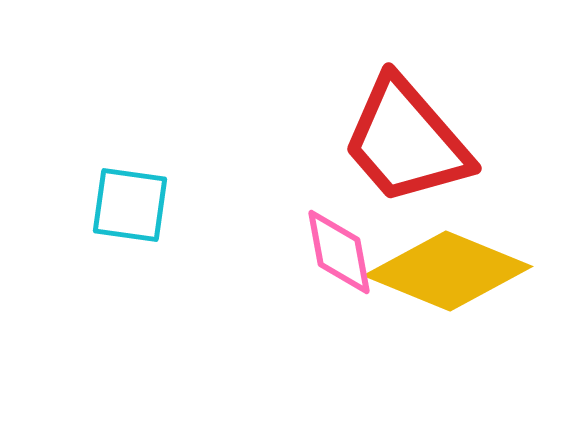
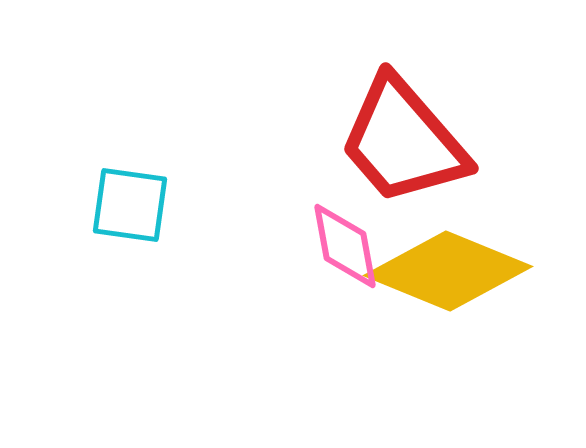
red trapezoid: moved 3 px left
pink diamond: moved 6 px right, 6 px up
